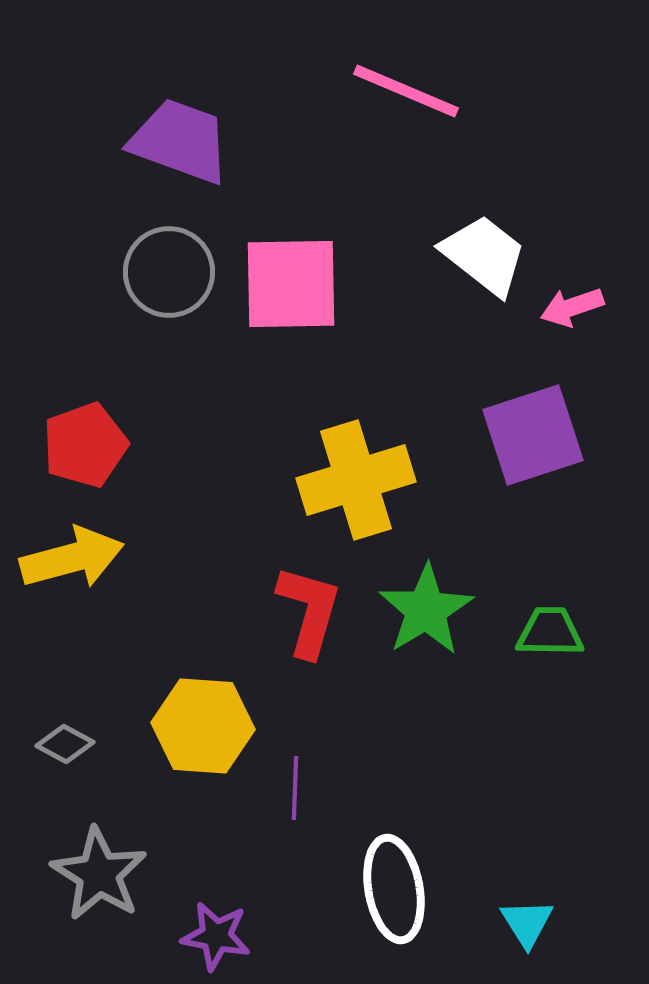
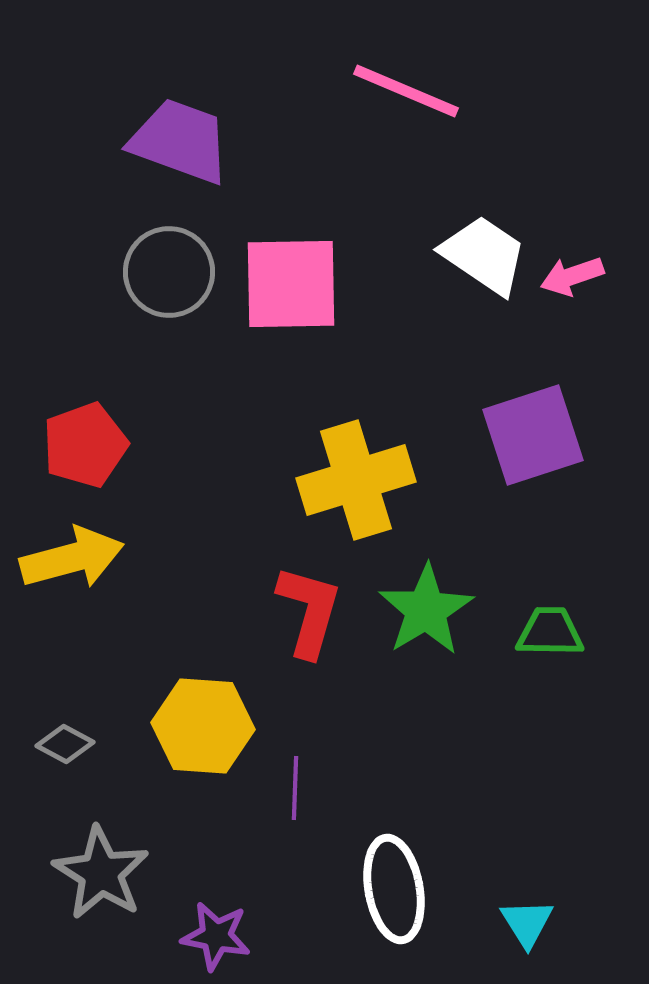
white trapezoid: rotated 4 degrees counterclockwise
pink arrow: moved 31 px up
gray star: moved 2 px right, 1 px up
